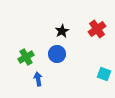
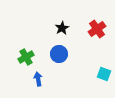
black star: moved 3 px up
blue circle: moved 2 px right
